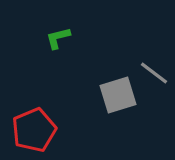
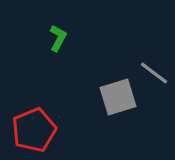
green L-shape: rotated 132 degrees clockwise
gray square: moved 2 px down
